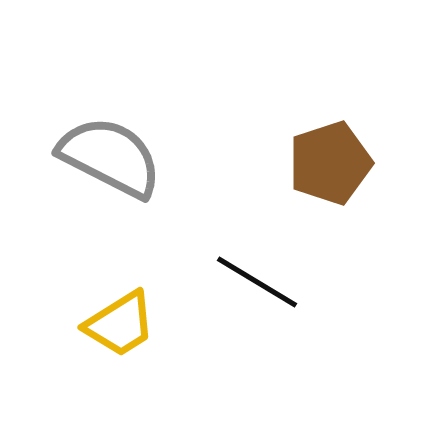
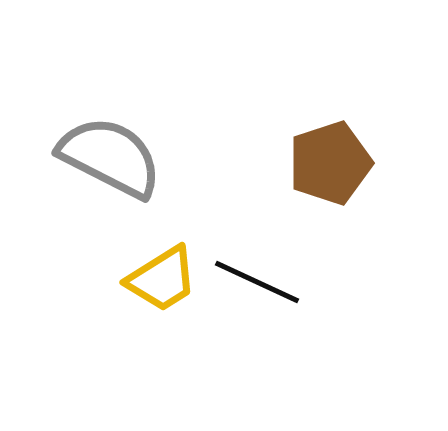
black line: rotated 6 degrees counterclockwise
yellow trapezoid: moved 42 px right, 45 px up
